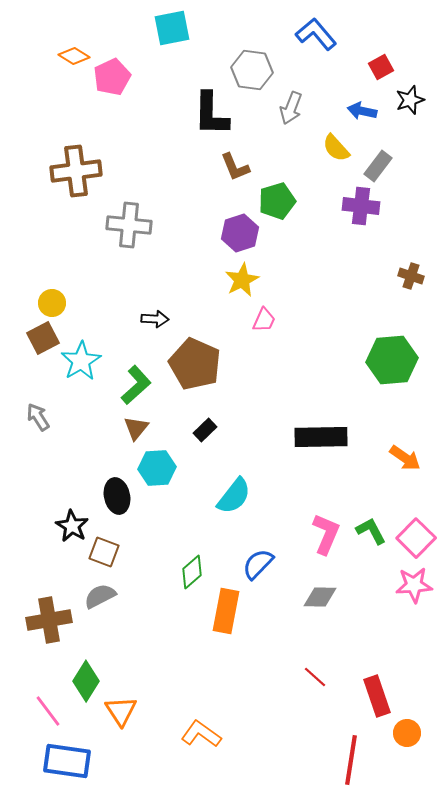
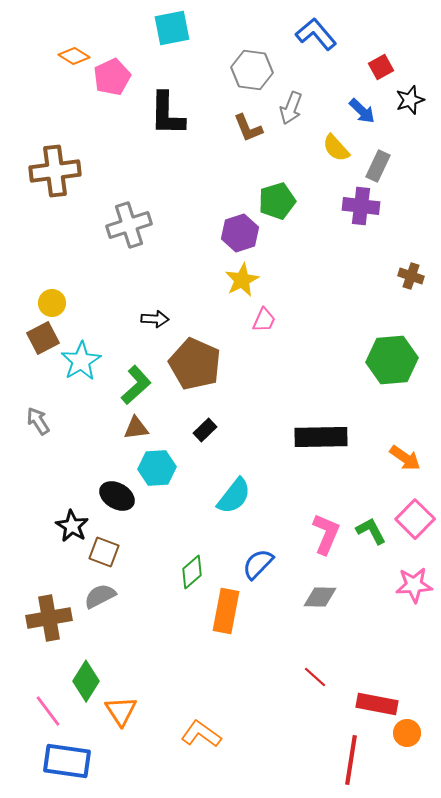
blue arrow at (362, 111): rotated 148 degrees counterclockwise
black L-shape at (211, 114): moved 44 px left
gray rectangle at (378, 166): rotated 12 degrees counterclockwise
brown L-shape at (235, 167): moved 13 px right, 39 px up
brown cross at (76, 171): moved 21 px left
gray cross at (129, 225): rotated 24 degrees counterclockwise
gray arrow at (38, 417): moved 4 px down
brown triangle at (136, 428): rotated 44 degrees clockwise
black ellipse at (117, 496): rotated 48 degrees counterclockwise
pink square at (416, 538): moved 1 px left, 19 px up
brown cross at (49, 620): moved 2 px up
red rectangle at (377, 696): moved 8 px down; rotated 60 degrees counterclockwise
